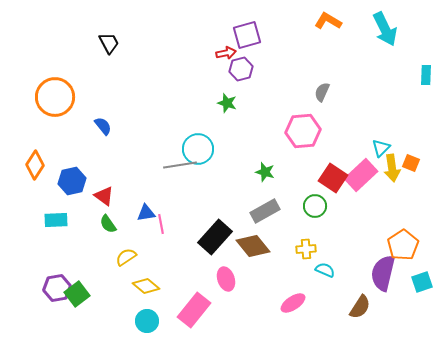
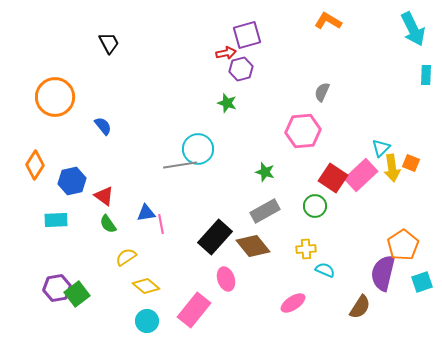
cyan arrow at (385, 29): moved 28 px right
